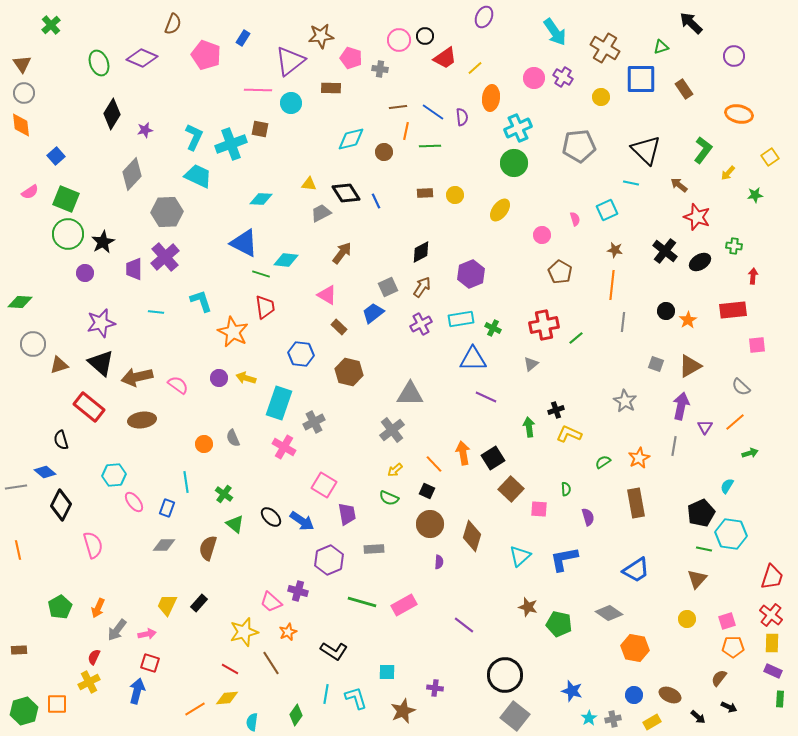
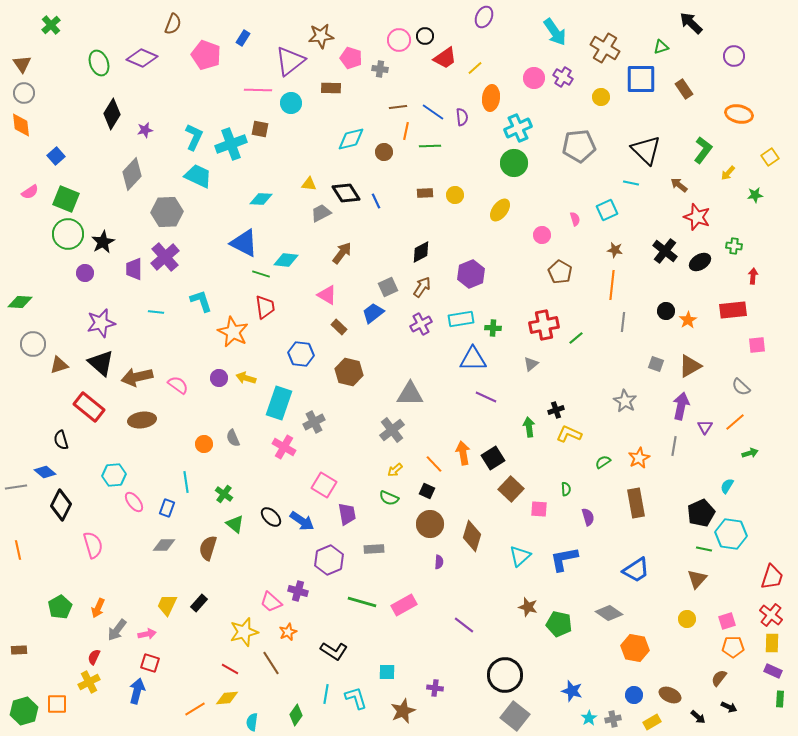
green cross at (493, 328): rotated 21 degrees counterclockwise
